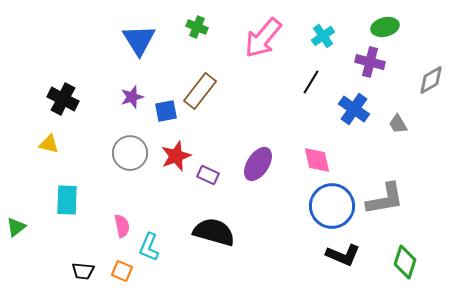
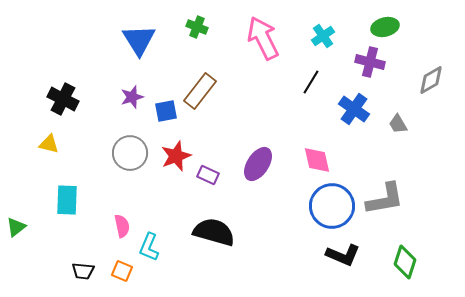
pink arrow: rotated 114 degrees clockwise
